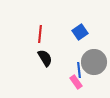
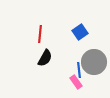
black semicircle: rotated 60 degrees clockwise
